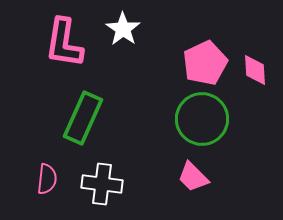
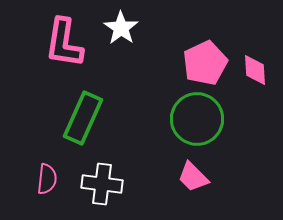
white star: moved 2 px left, 1 px up
green circle: moved 5 px left
